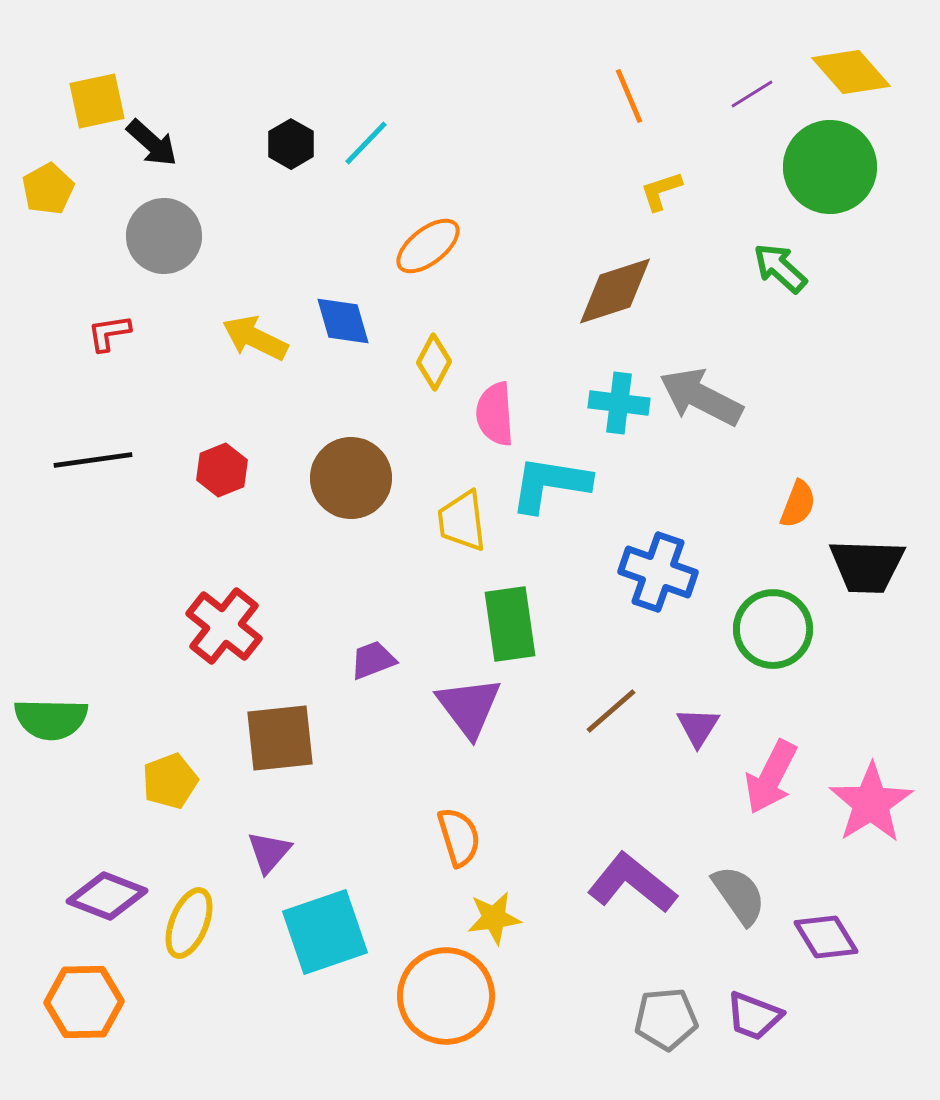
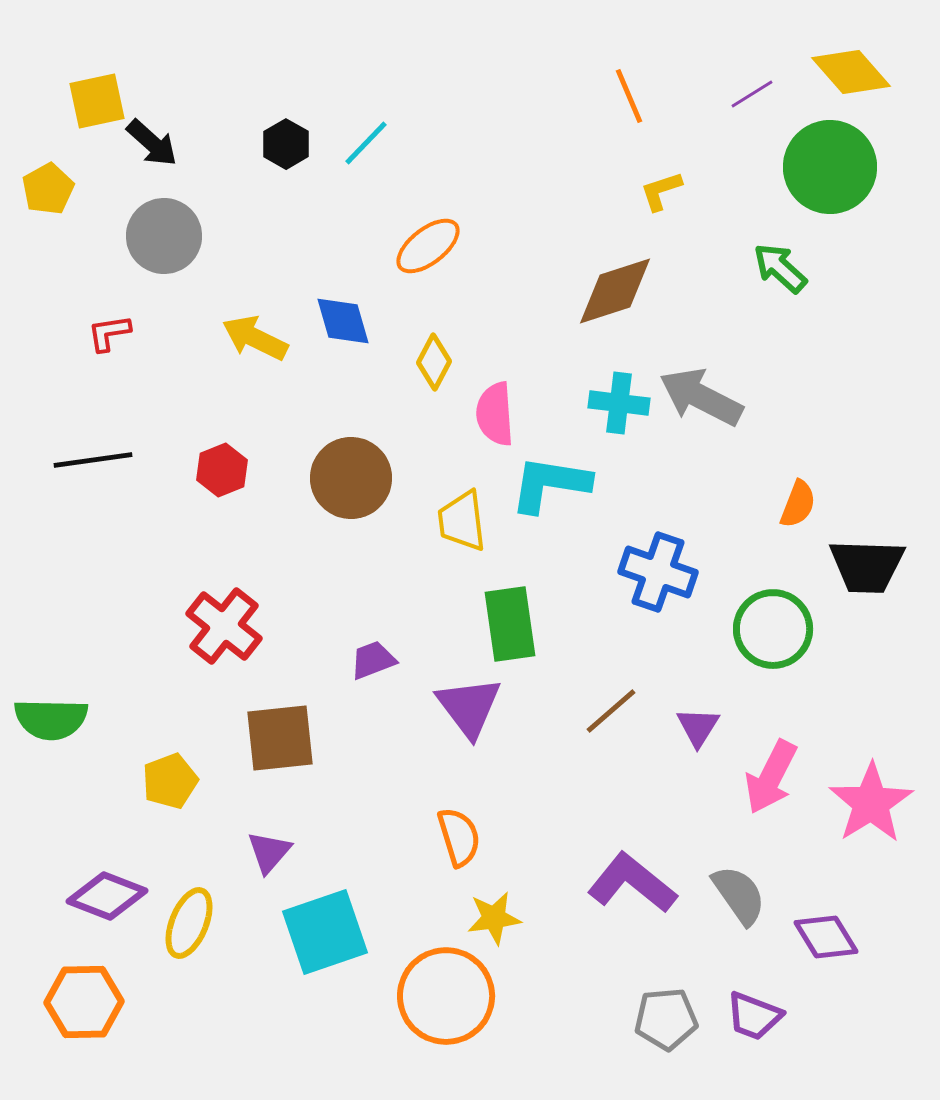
black hexagon at (291, 144): moved 5 px left
